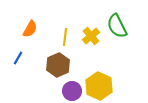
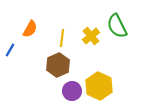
yellow line: moved 3 px left, 1 px down
blue line: moved 8 px left, 8 px up
